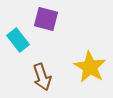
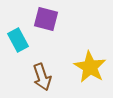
cyan rectangle: rotated 10 degrees clockwise
